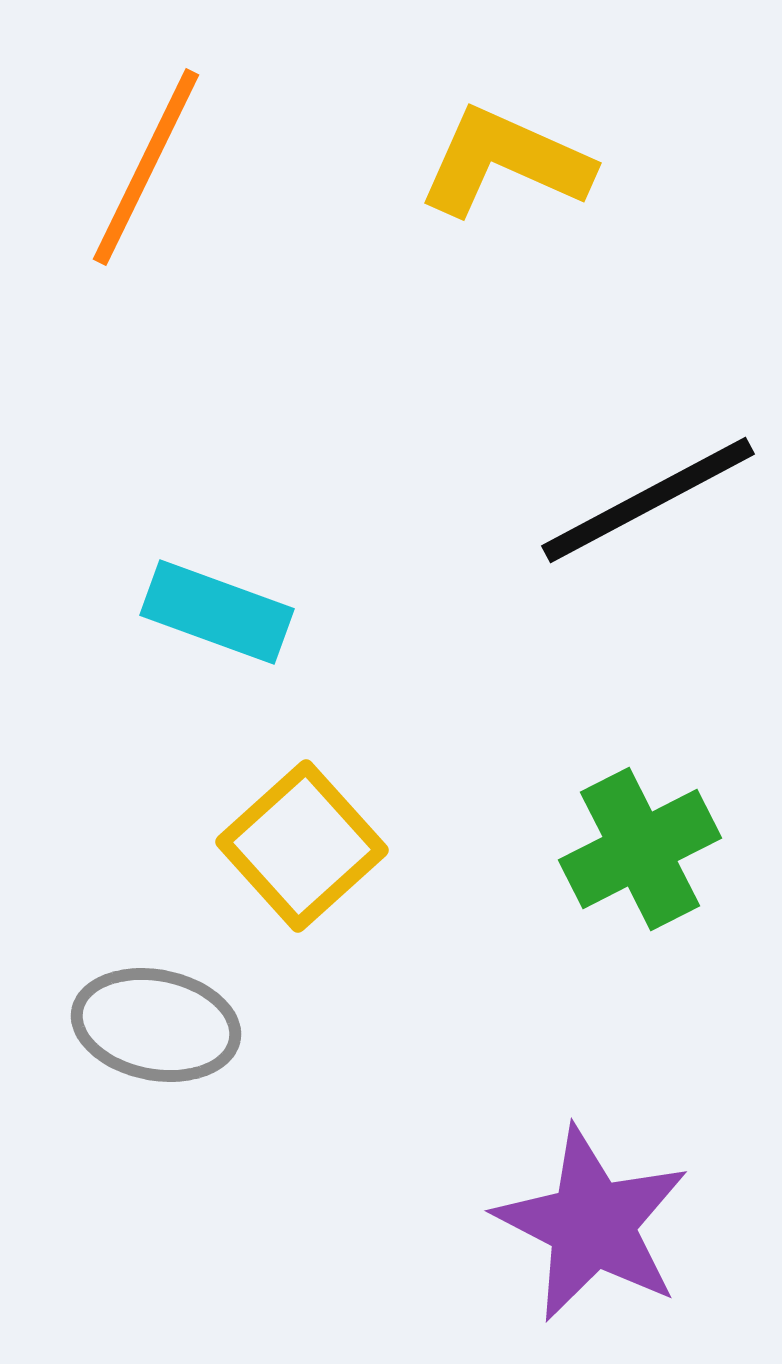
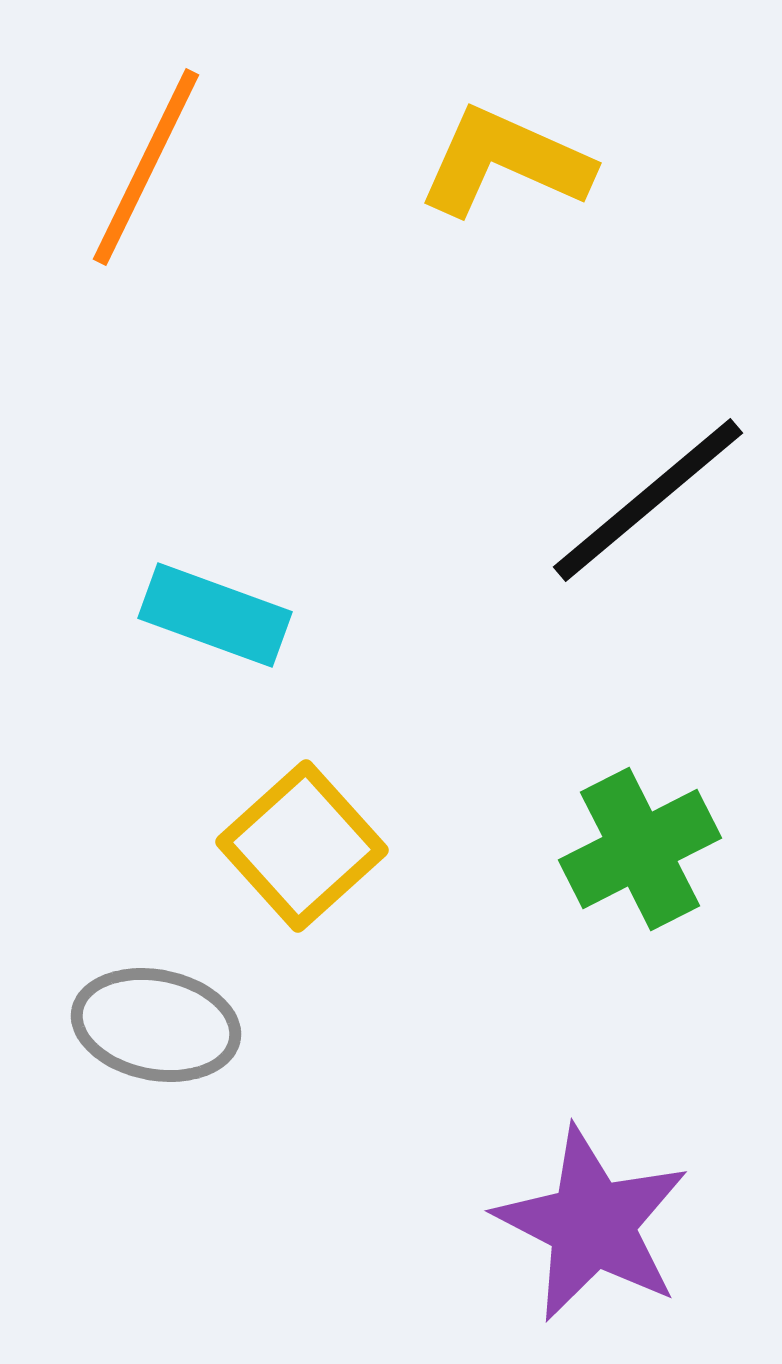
black line: rotated 12 degrees counterclockwise
cyan rectangle: moved 2 px left, 3 px down
